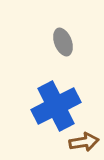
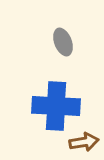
blue cross: rotated 30 degrees clockwise
